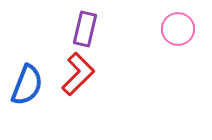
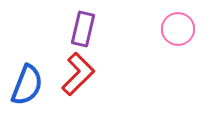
purple rectangle: moved 2 px left
